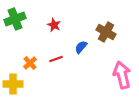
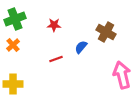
red star: rotated 24 degrees counterclockwise
orange cross: moved 17 px left, 18 px up
